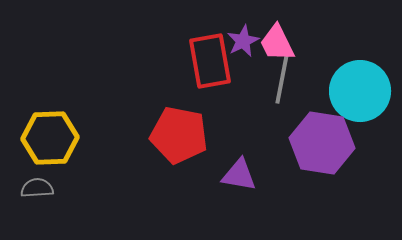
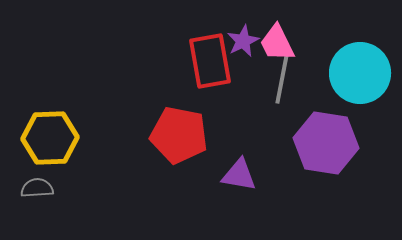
cyan circle: moved 18 px up
purple hexagon: moved 4 px right
